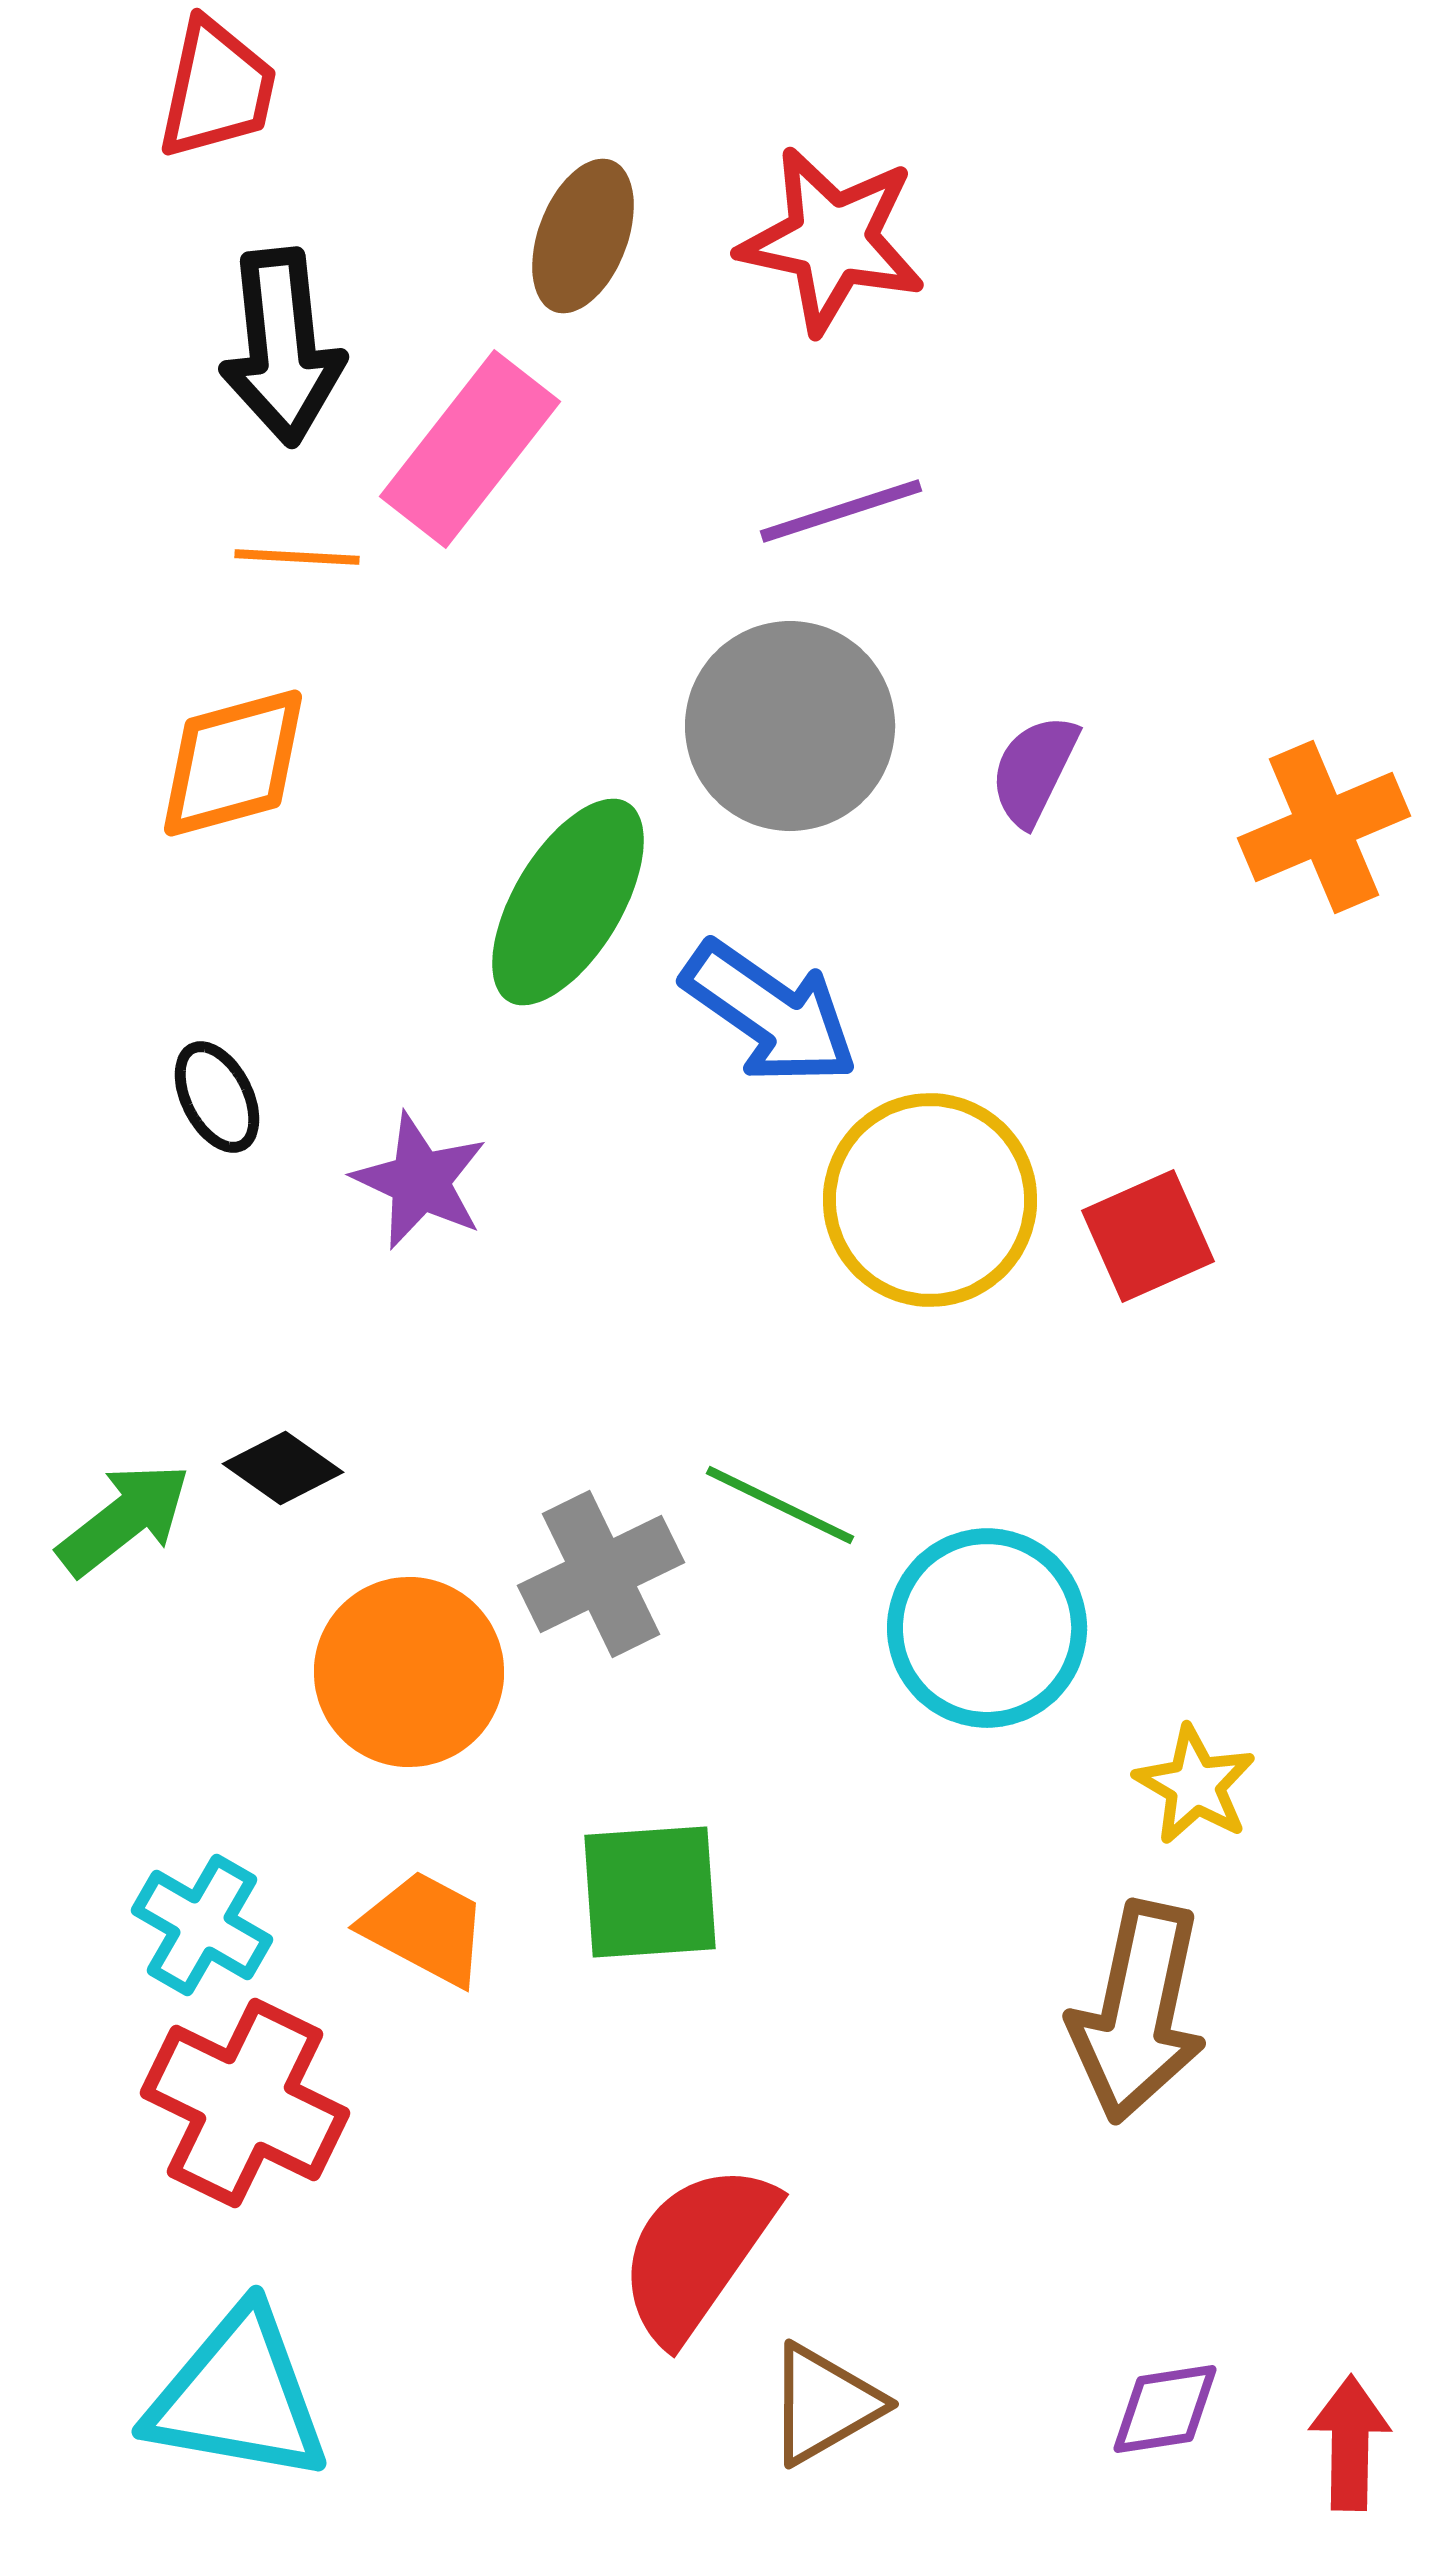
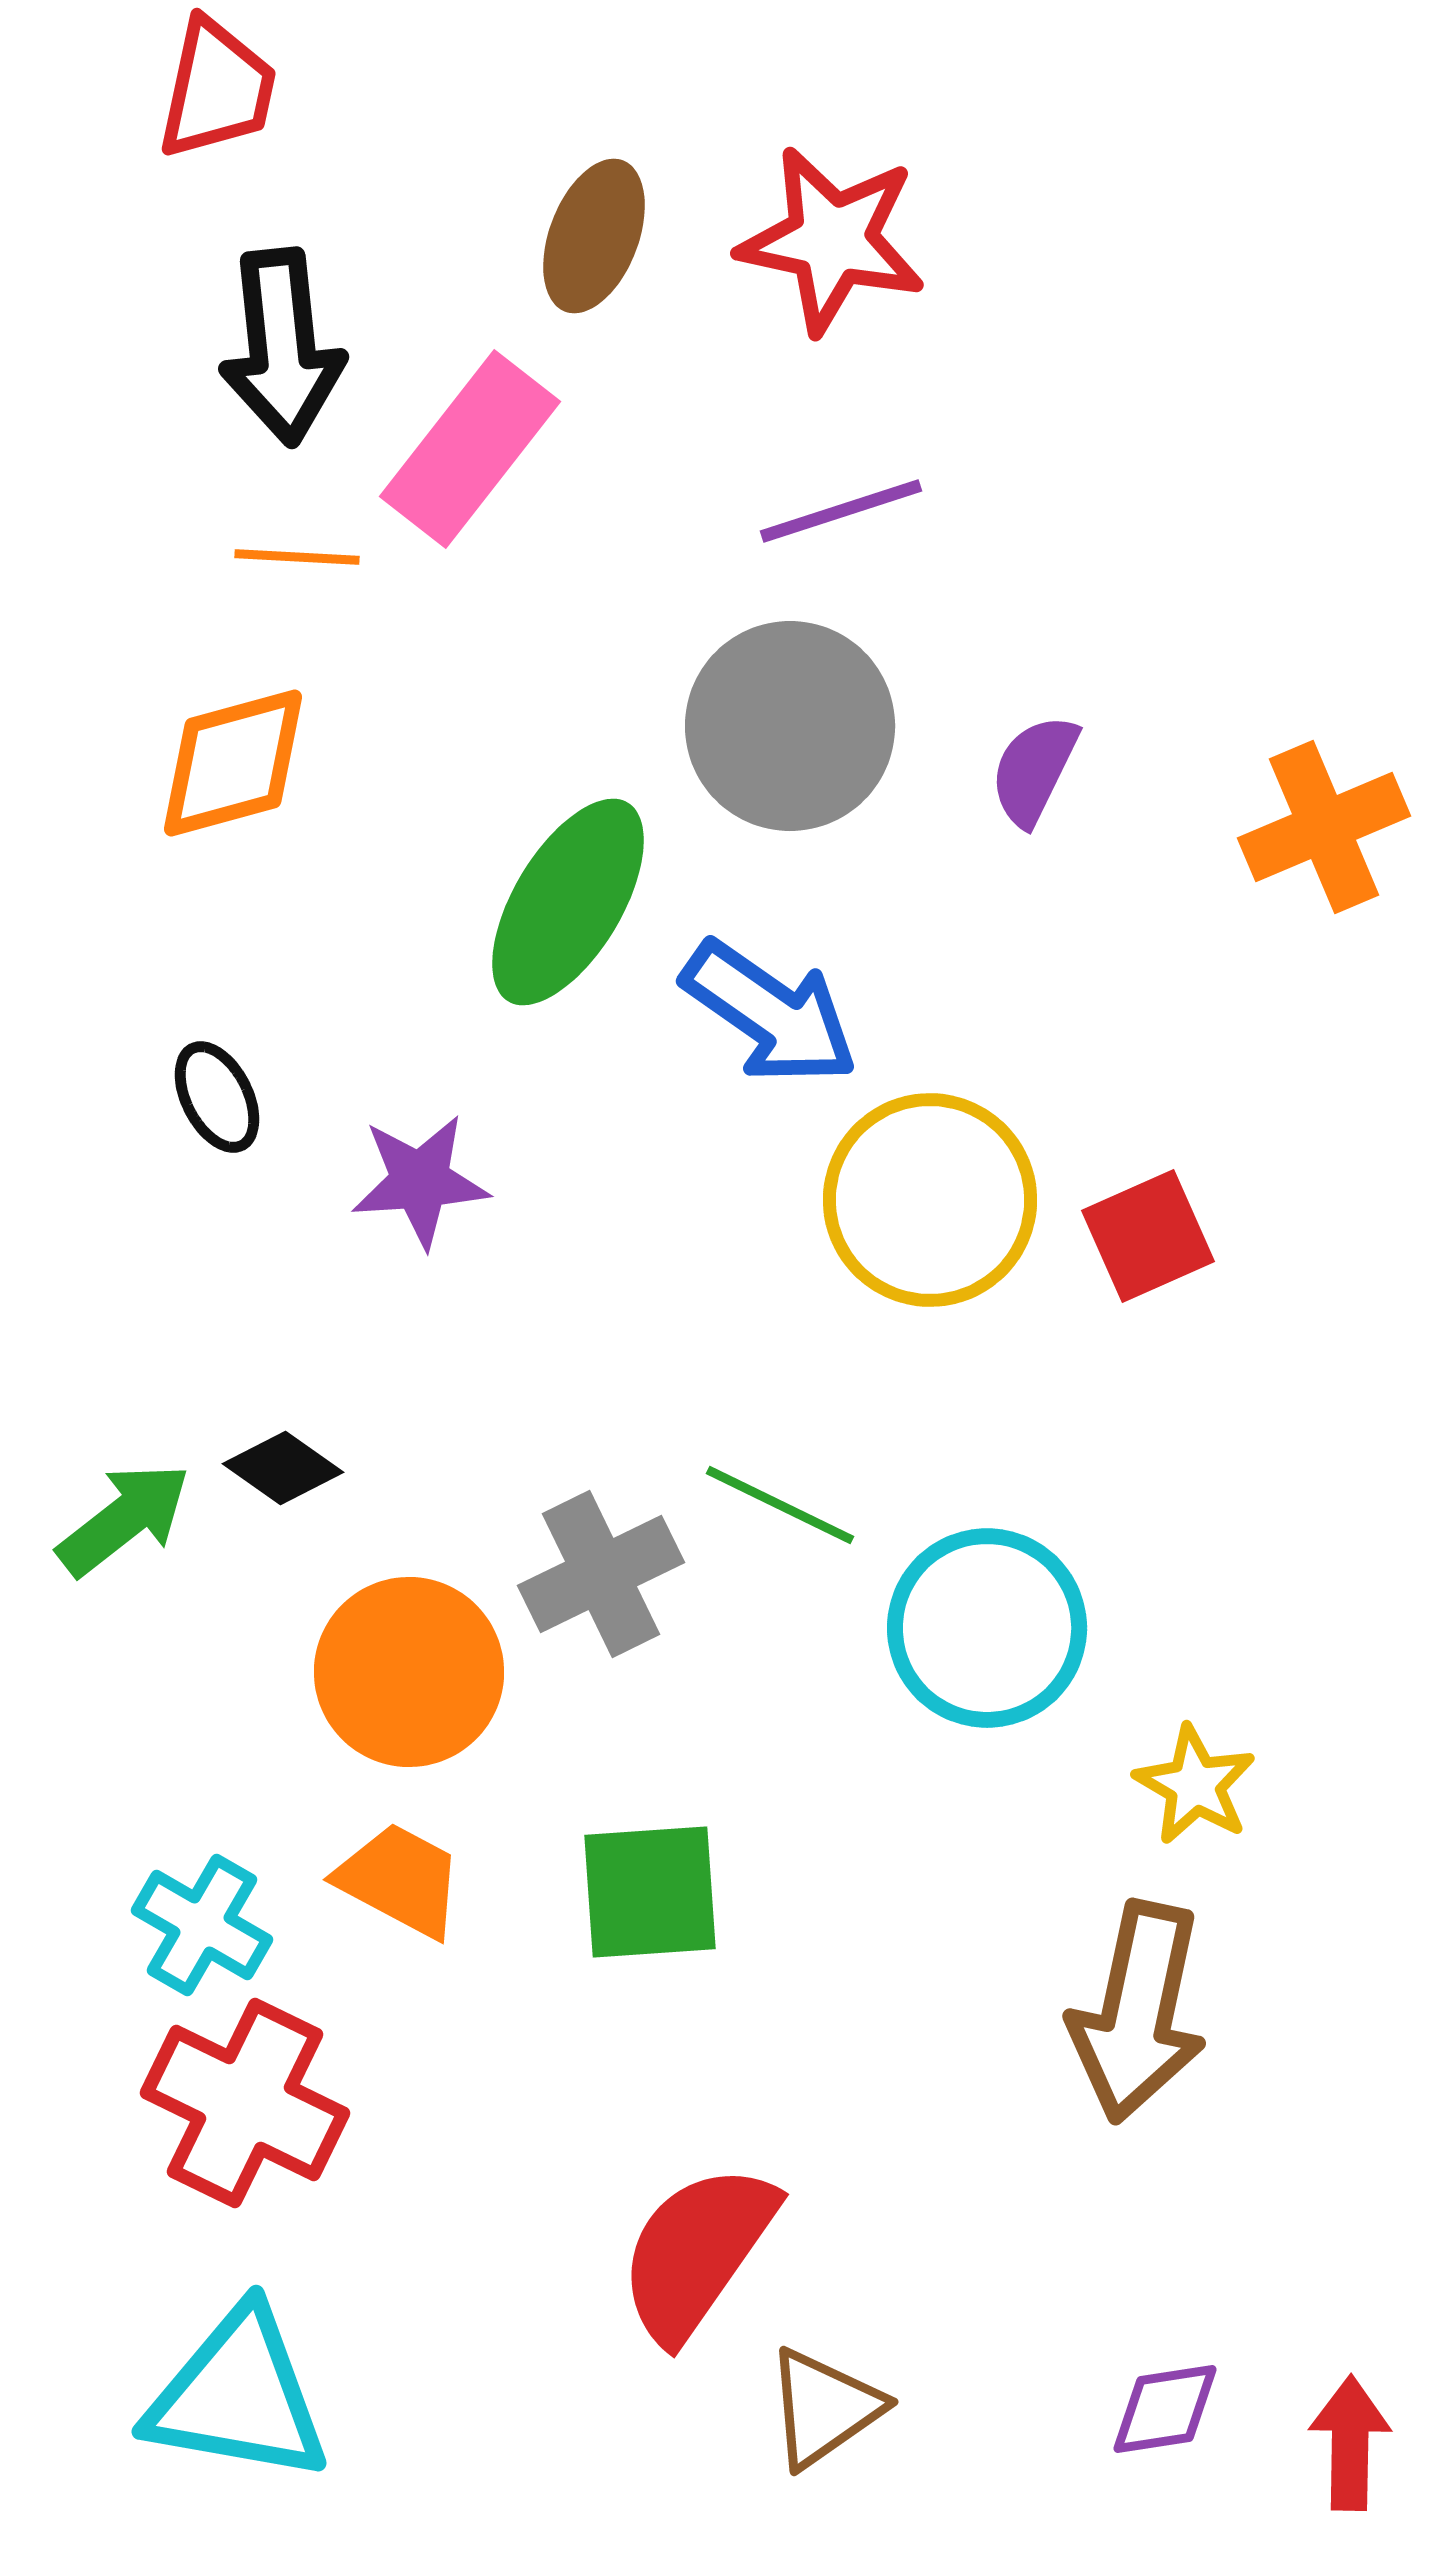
brown ellipse: moved 11 px right
purple star: rotated 29 degrees counterclockwise
orange trapezoid: moved 25 px left, 48 px up
brown triangle: moved 4 px down; rotated 5 degrees counterclockwise
